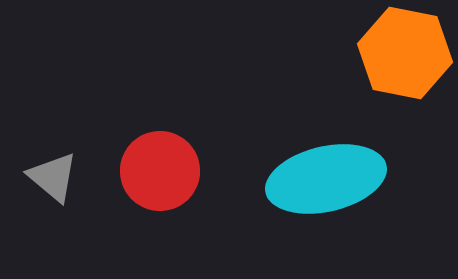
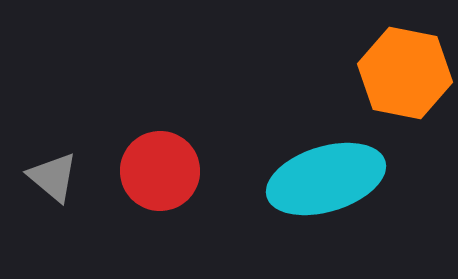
orange hexagon: moved 20 px down
cyan ellipse: rotated 4 degrees counterclockwise
